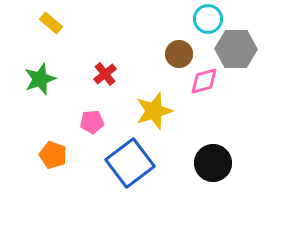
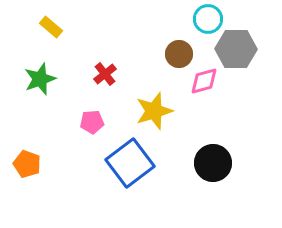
yellow rectangle: moved 4 px down
orange pentagon: moved 26 px left, 9 px down
